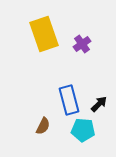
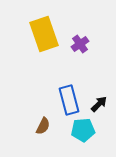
purple cross: moved 2 px left
cyan pentagon: rotated 10 degrees counterclockwise
